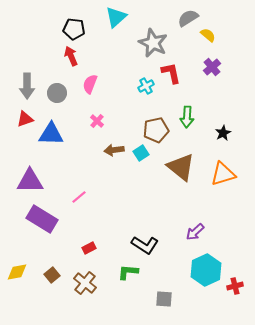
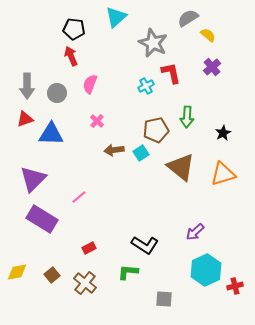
purple triangle: moved 3 px right, 2 px up; rotated 44 degrees counterclockwise
